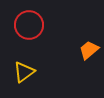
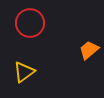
red circle: moved 1 px right, 2 px up
